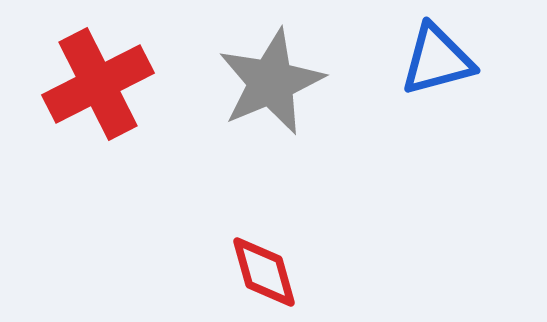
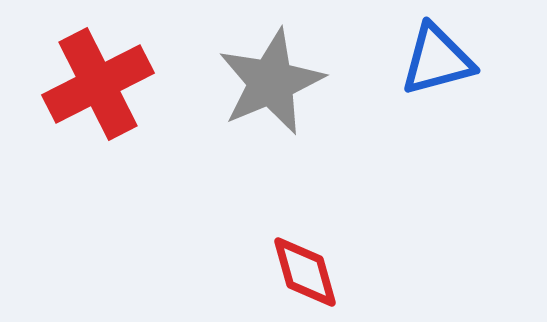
red diamond: moved 41 px right
